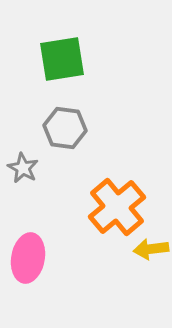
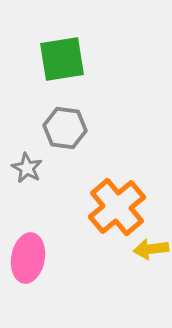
gray star: moved 4 px right
